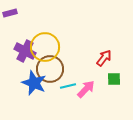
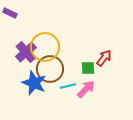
purple rectangle: rotated 40 degrees clockwise
purple cross: moved 1 px right, 1 px down; rotated 20 degrees clockwise
green square: moved 26 px left, 11 px up
